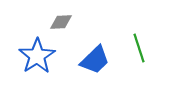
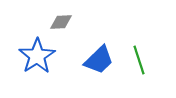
green line: moved 12 px down
blue trapezoid: moved 4 px right
